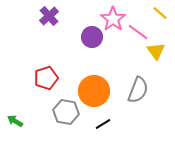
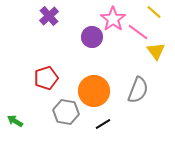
yellow line: moved 6 px left, 1 px up
